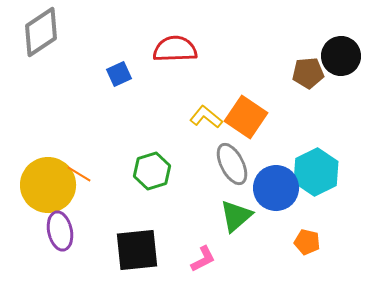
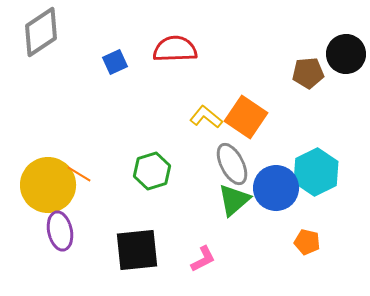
black circle: moved 5 px right, 2 px up
blue square: moved 4 px left, 12 px up
green triangle: moved 2 px left, 16 px up
